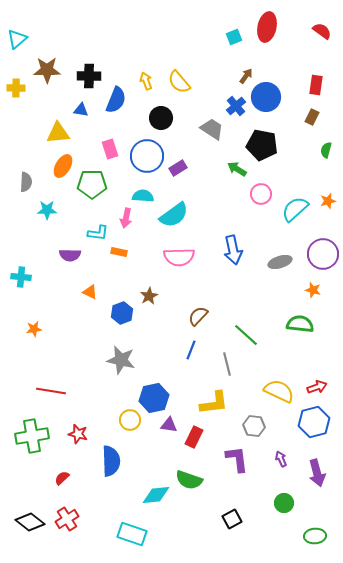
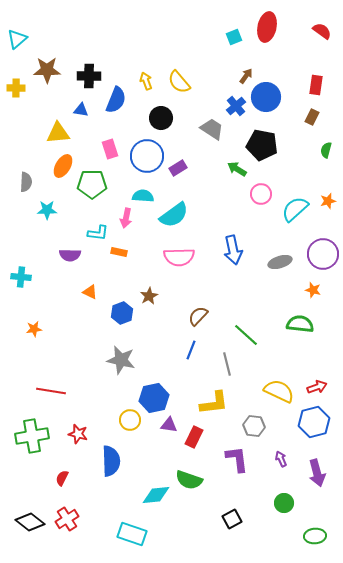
red semicircle at (62, 478): rotated 21 degrees counterclockwise
